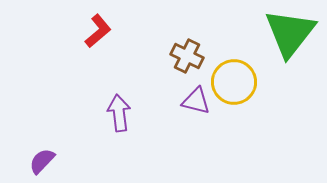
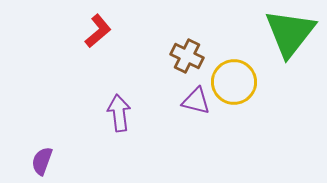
purple semicircle: rotated 24 degrees counterclockwise
